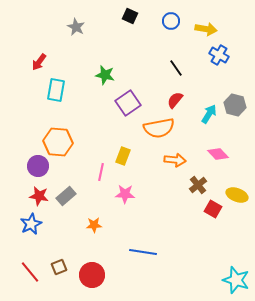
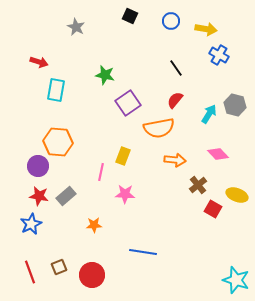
red arrow: rotated 108 degrees counterclockwise
red line: rotated 20 degrees clockwise
